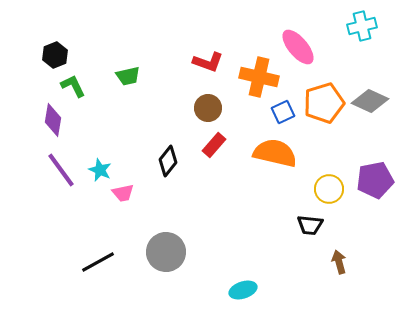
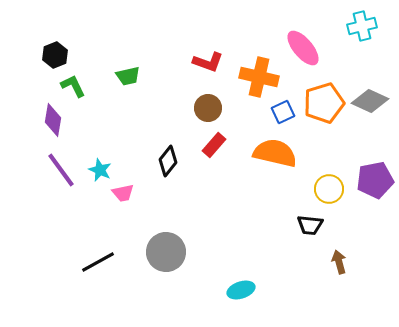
pink ellipse: moved 5 px right, 1 px down
cyan ellipse: moved 2 px left
